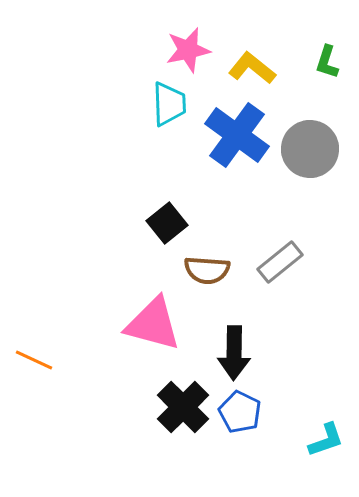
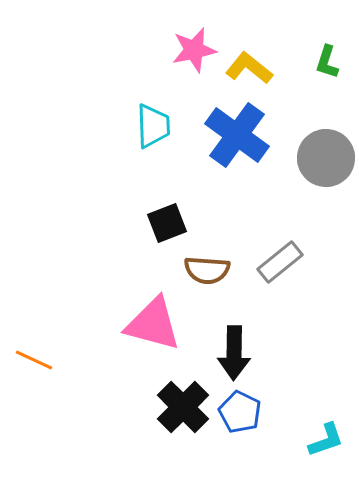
pink star: moved 6 px right
yellow L-shape: moved 3 px left
cyan trapezoid: moved 16 px left, 22 px down
gray circle: moved 16 px right, 9 px down
black square: rotated 18 degrees clockwise
